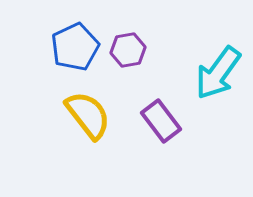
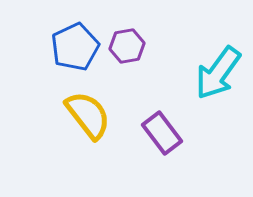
purple hexagon: moved 1 px left, 4 px up
purple rectangle: moved 1 px right, 12 px down
